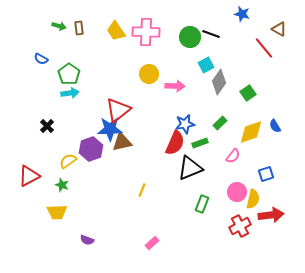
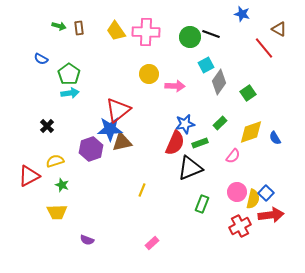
blue semicircle at (275, 126): moved 12 px down
yellow semicircle at (68, 161): moved 13 px left; rotated 18 degrees clockwise
blue square at (266, 174): moved 19 px down; rotated 28 degrees counterclockwise
